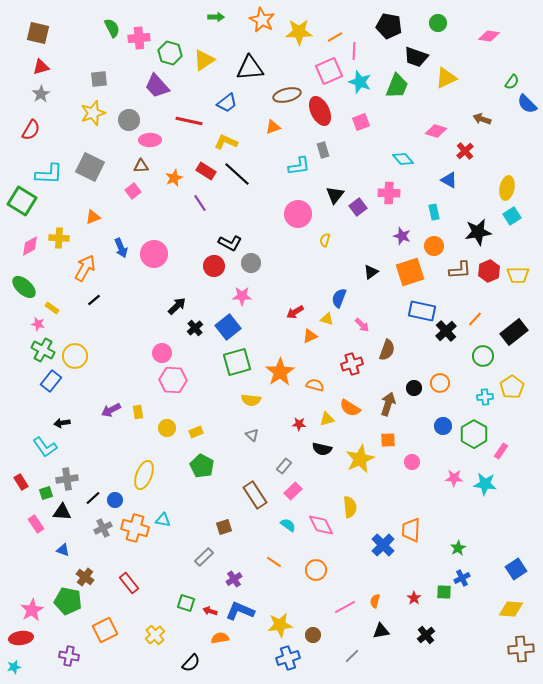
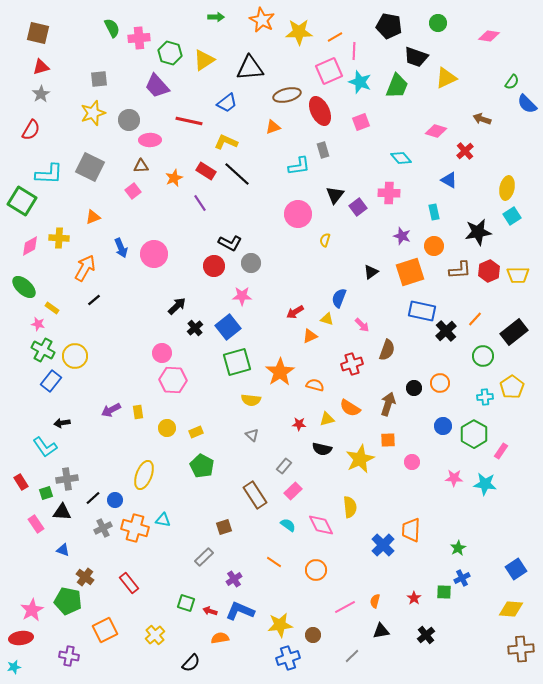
cyan diamond at (403, 159): moved 2 px left, 1 px up
